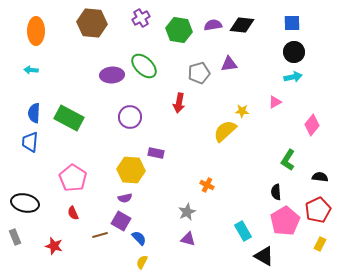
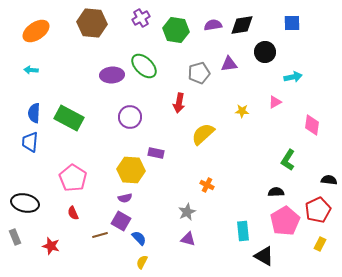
black diamond at (242, 25): rotated 15 degrees counterclockwise
green hexagon at (179, 30): moved 3 px left
orange ellipse at (36, 31): rotated 56 degrees clockwise
black circle at (294, 52): moved 29 px left
pink diamond at (312, 125): rotated 30 degrees counterclockwise
yellow semicircle at (225, 131): moved 22 px left, 3 px down
black semicircle at (320, 177): moved 9 px right, 3 px down
black semicircle at (276, 192): rotated 91 degrees clockwise
cyan rectangle at (243, 231): rotated 24 degrees clockwise
red star at (54, 246): moved 3 px left
